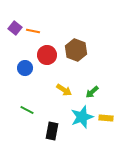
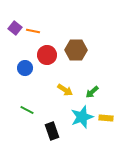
brown hexagon: rotated 20 degrees counterclockwise
yellow arrow: moved 1 px right
black rectangle: rotated 30 degrees counterclockwise
